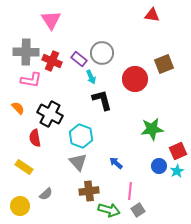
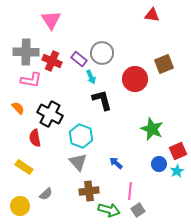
green star: rotated 30 degrees clockwise
blue circle: moved 2 px up
